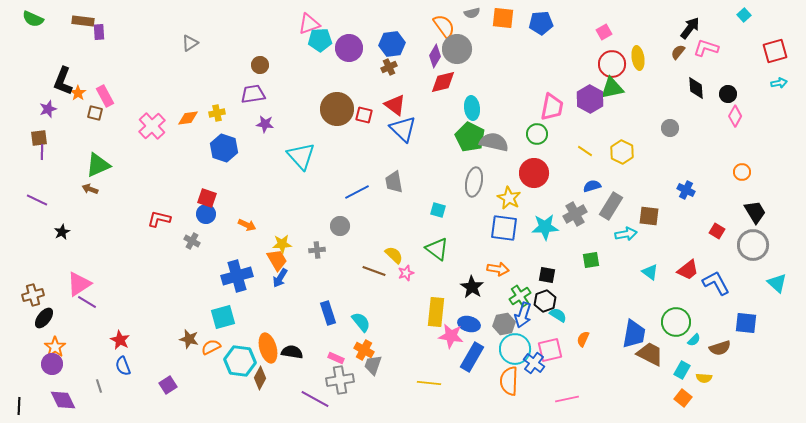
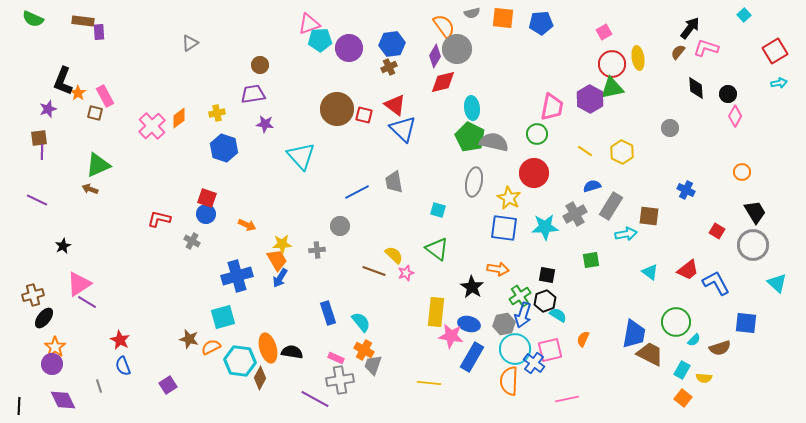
red square at (775, 51): rotated 15 degrees counterclockwise
orange diamond at (188, 118): moved 9 px left; rotated 30 degrees counterclockwise
black star at (62, 232): moved 1 px right, 14 px down
